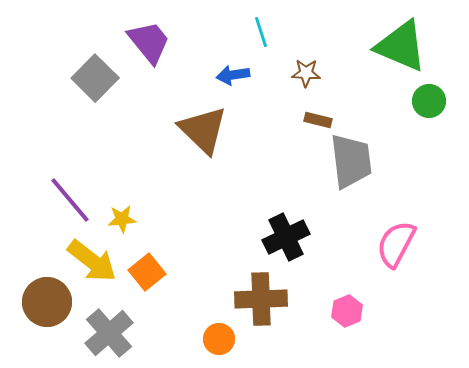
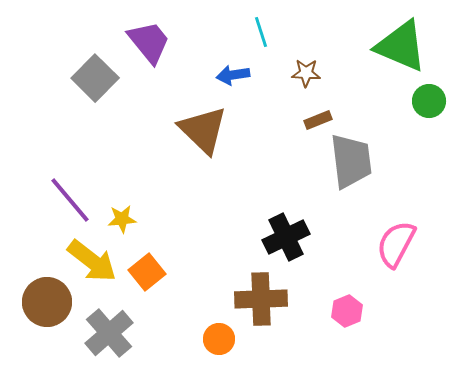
brown rectangle: rotated 36 degrees counterclockwise
